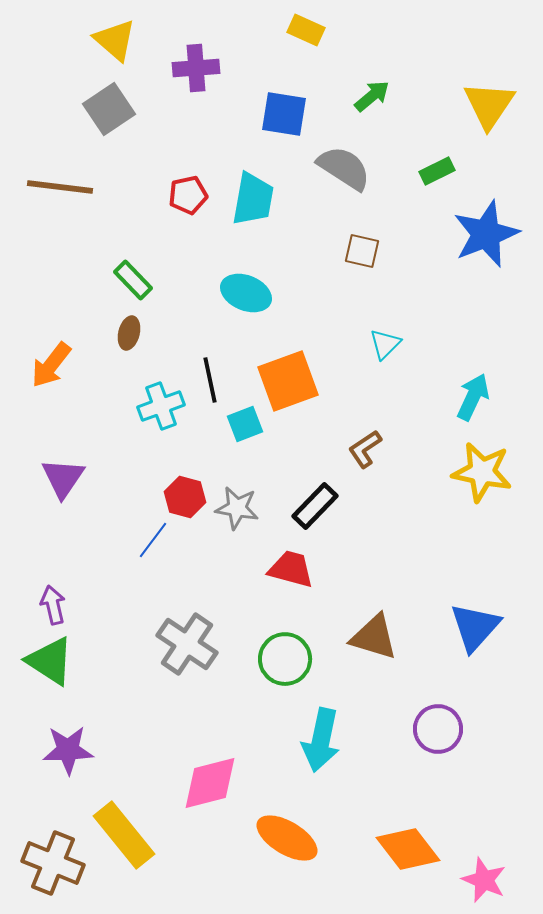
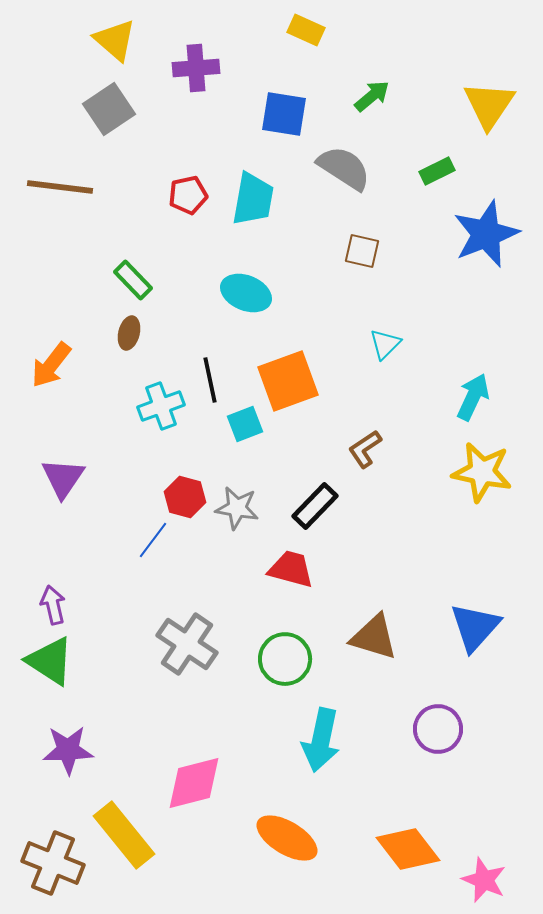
pink diamond at (210, 783): moved 16 px left
